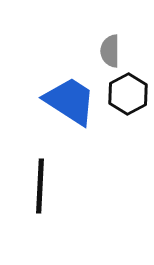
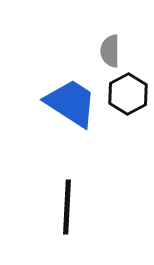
blue trapezoid: moved 1 px right, 2 px down
black line: moved 27 px right, 21 px down
